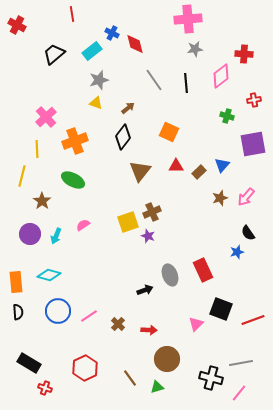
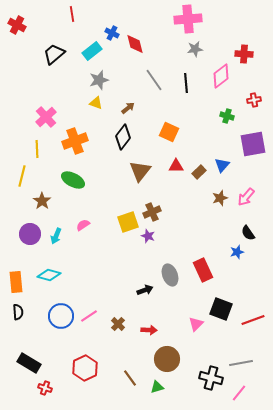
blue circle at (58, 311): moved 3 px right, 5 px down
